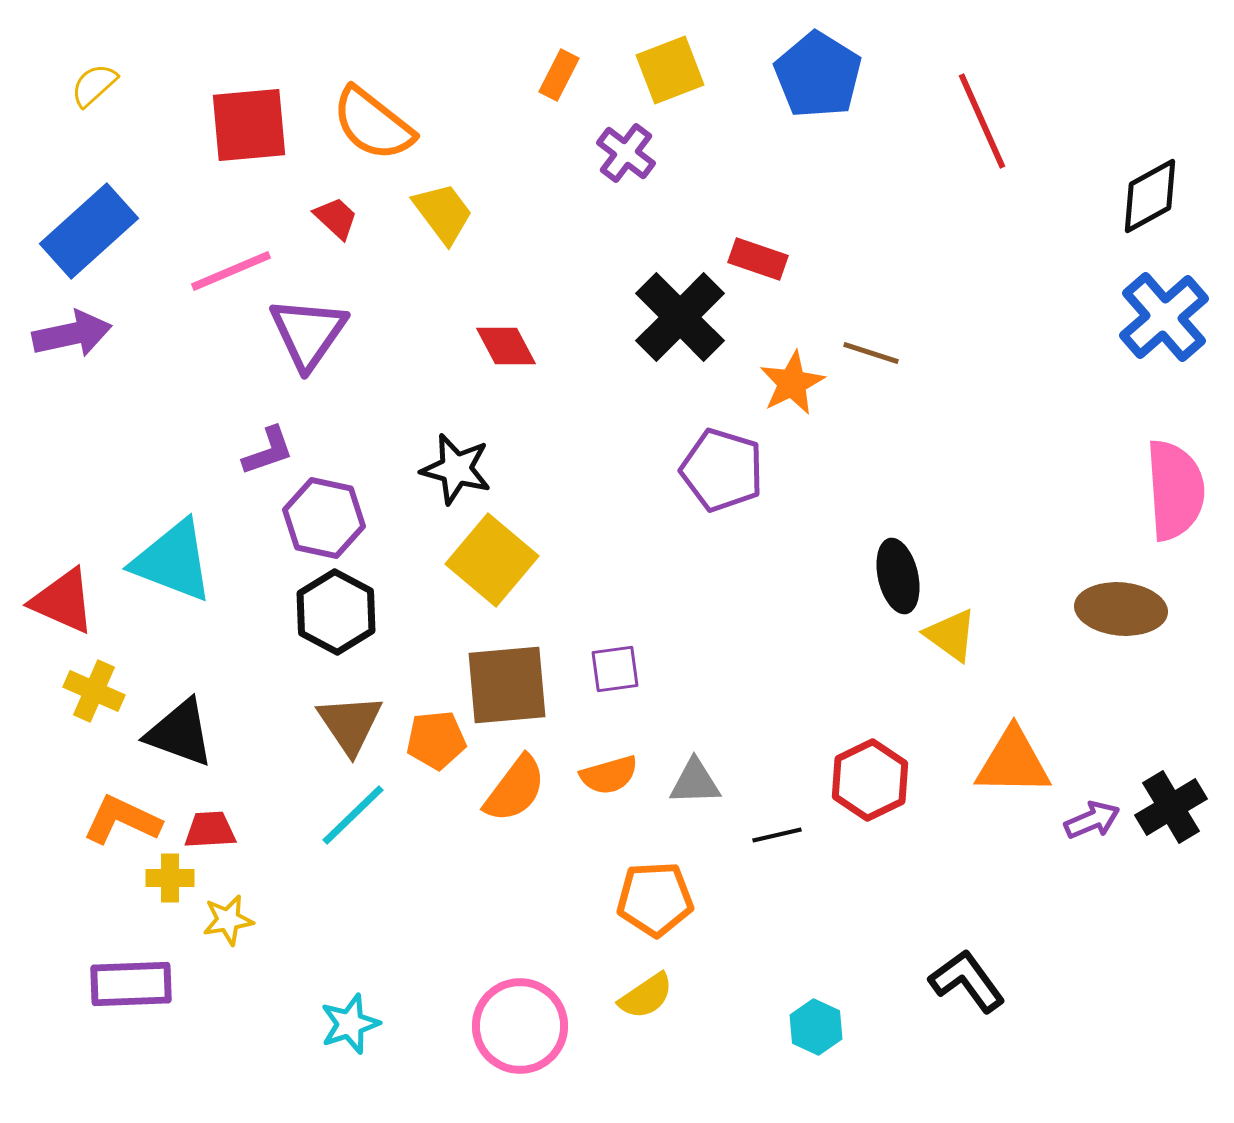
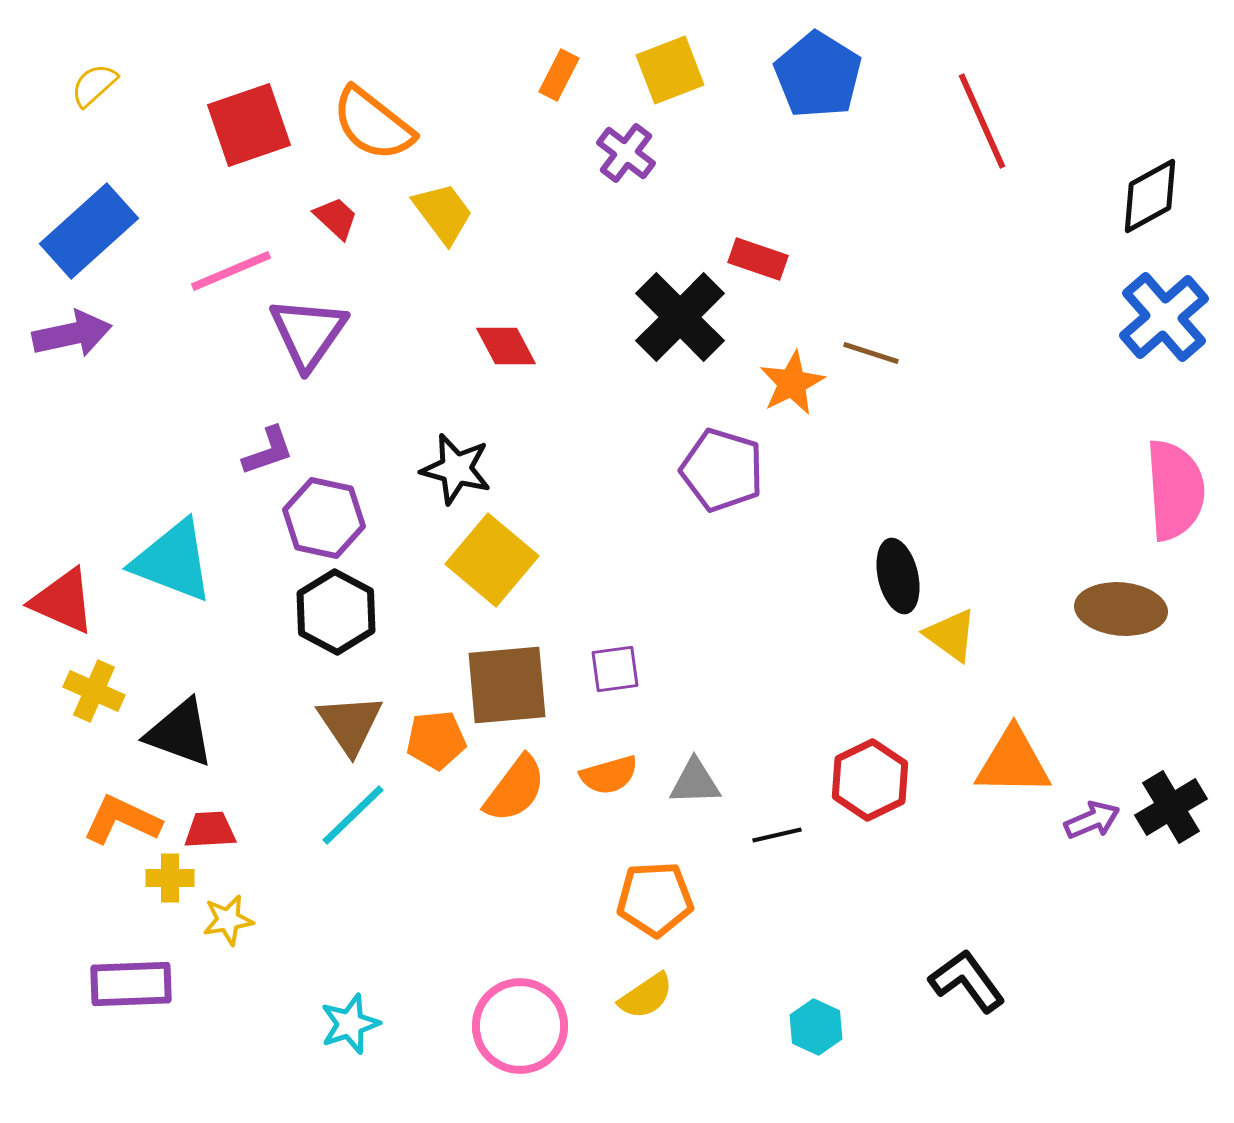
red square at (249, 125): rotated 14 degrees counterclockwise
